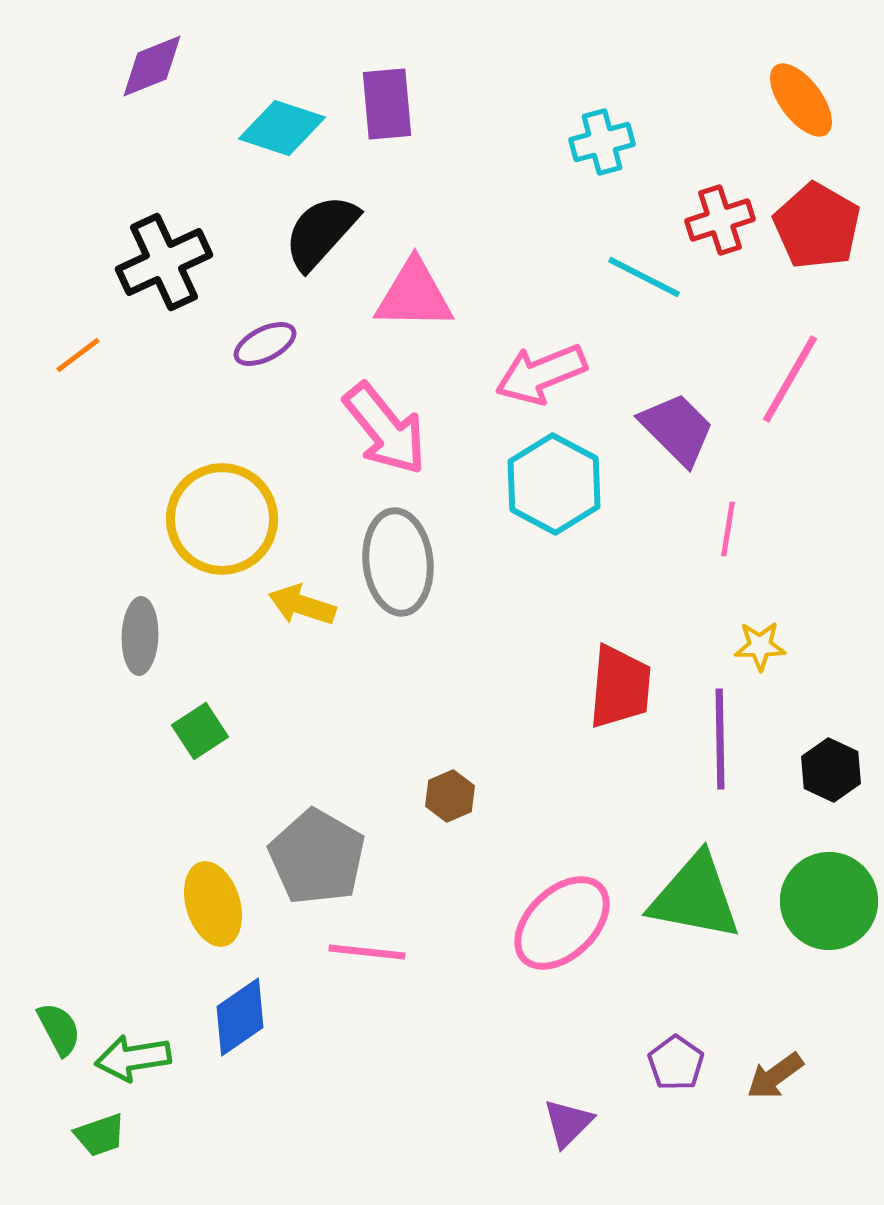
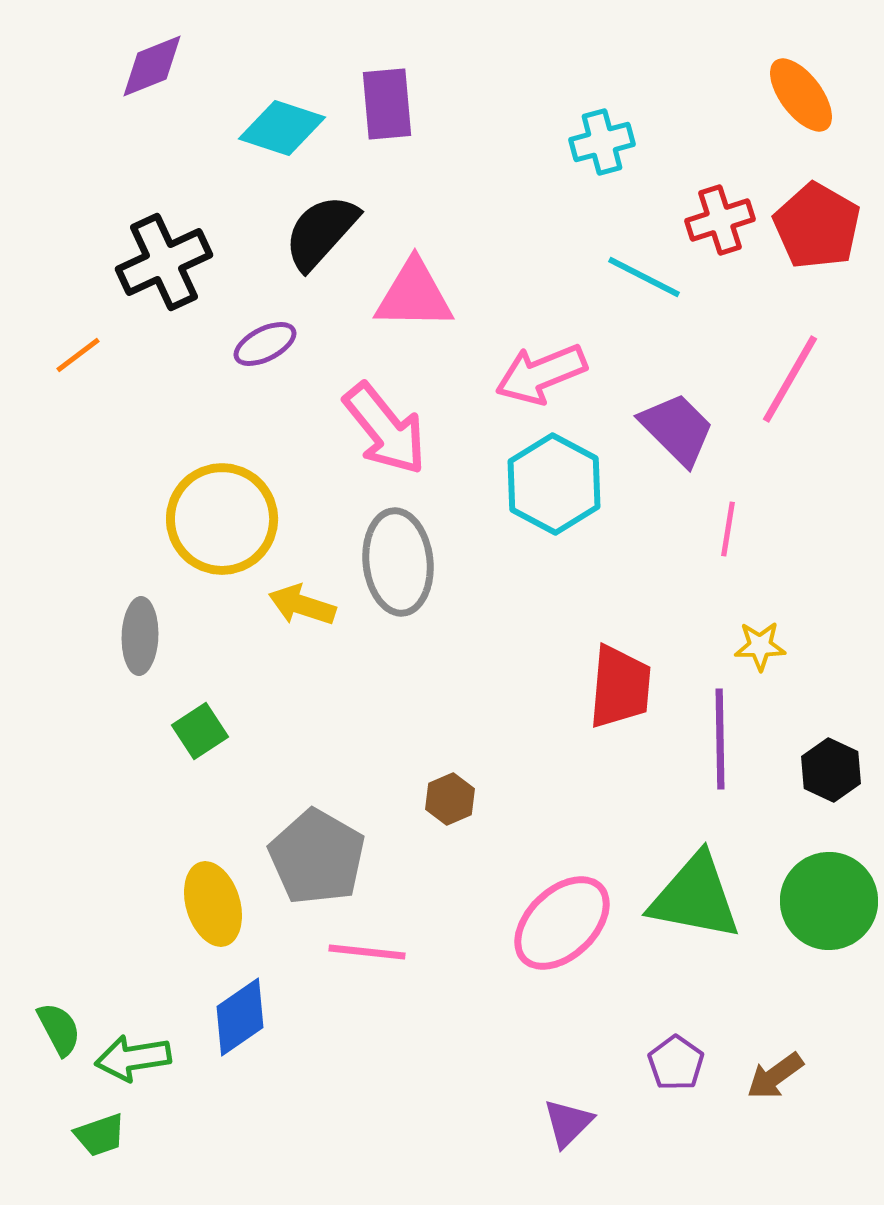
orange ellipse at (801, 100): moved 5 px up
brown hexagon at (450, 796): moved 3 px down
